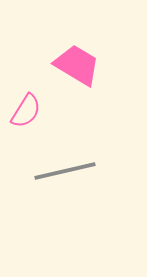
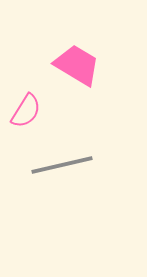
gray line: moved 3 px left, 6 px up
